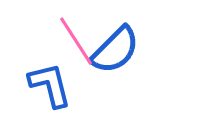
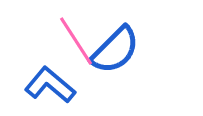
blue L-shape: rotated 36 degrees counterclockwise
